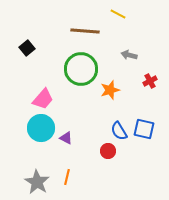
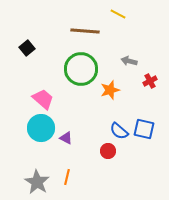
gray arrow: moved 6 px down
pink trapezoid: rotated 90 degrees counterclockwise
blue semicircle: rotated 18 degrees counterclockwise
